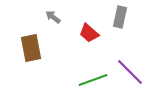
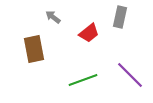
red trapezoid: rotated 80 degrees counterclockwise
brown rectangle: moved 3 px right, 1 px down
purple line: moved 3 px down
green line: moved 10 px left
